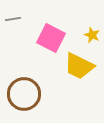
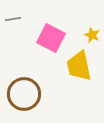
yellow trapezoid: rotated 52 degrees clockwise
